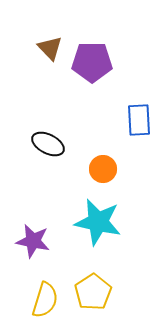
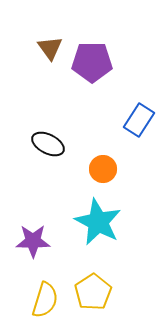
brown triangle: rotated 8 degrees clockwise
blue rectangle: rotated 36 degrees clockwise
cyan star: rotated 15 degrees clockwise
purple star: rotated 12 degrees counterclockwise
